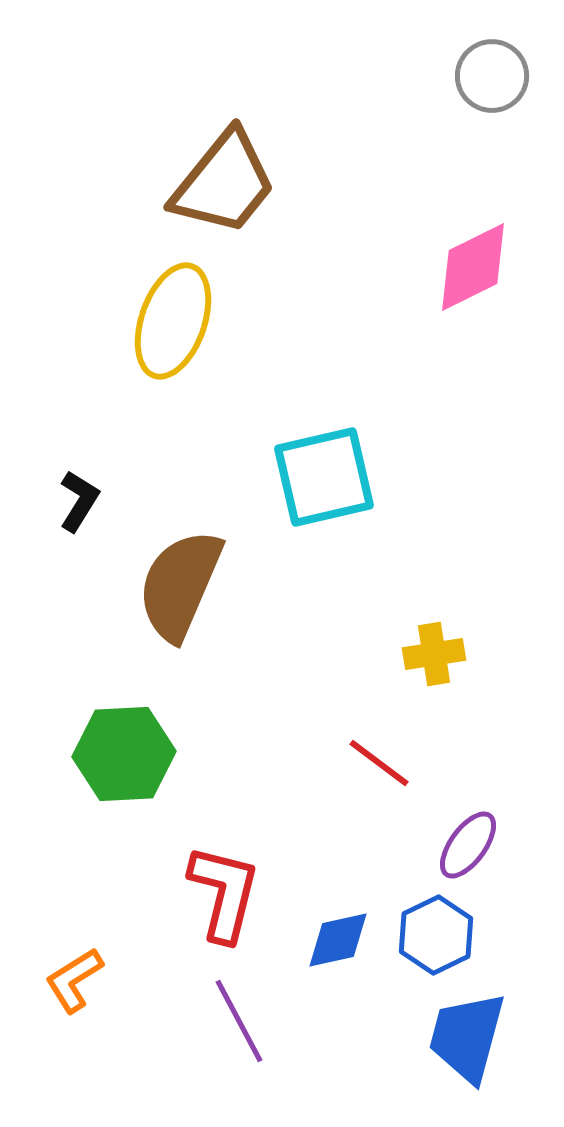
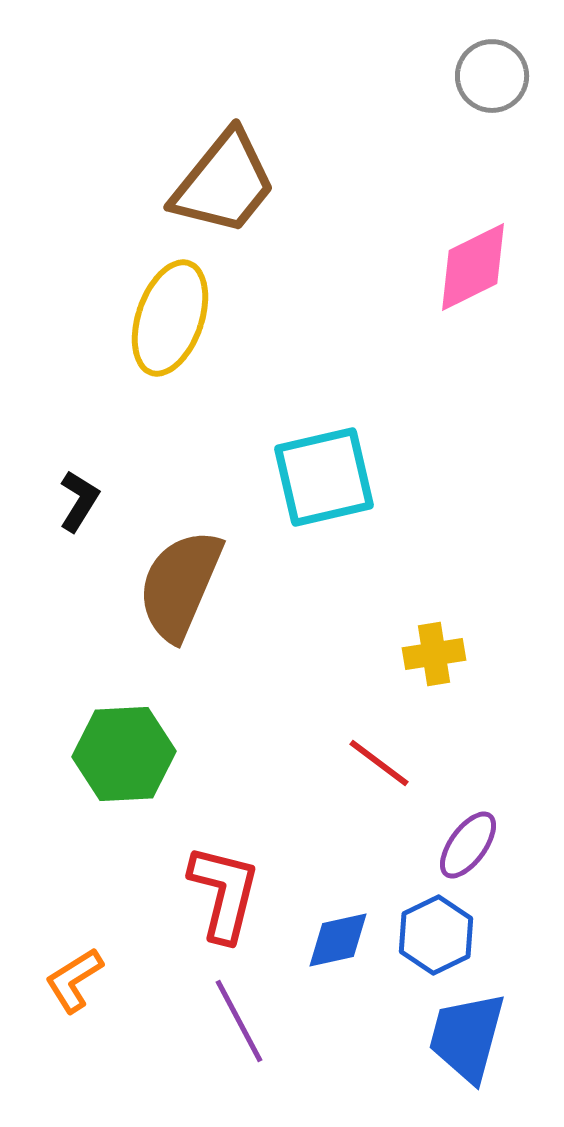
yellow ellipse: moved 3 px left, 3 px up
